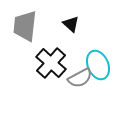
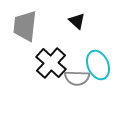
black triangle: moved 6 px right, 3 px up
gray semicircle: moved 3 px left; rotated 30 degrees clockwise
